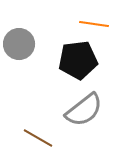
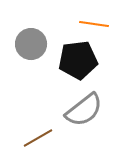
gray circle: moved 12 px right
brown line: rotated 60 degrees counterclockwise
